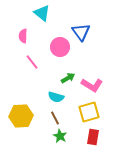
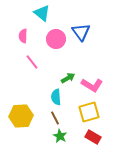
pink circle: moved 4 px left, 8 px up
cyan semicircle: rotated 70 degrees clockwise
red rectangle: rotated 70 degrees counterclockwise
